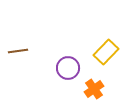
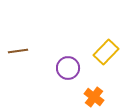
orange cross: moved 8 px down; rotated 18 degrees counterclockwise
